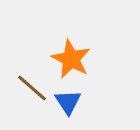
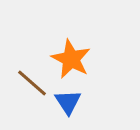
brown line: moved 5 px up
